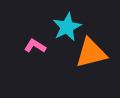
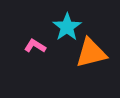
cyan star: rotated 8 degrees counterclockwise
